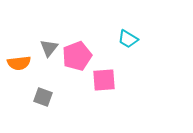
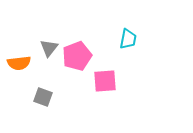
cyan trapezoid: rotated 110 degrees counterclockwise
pink square: moved 1 px right, 1 px down
